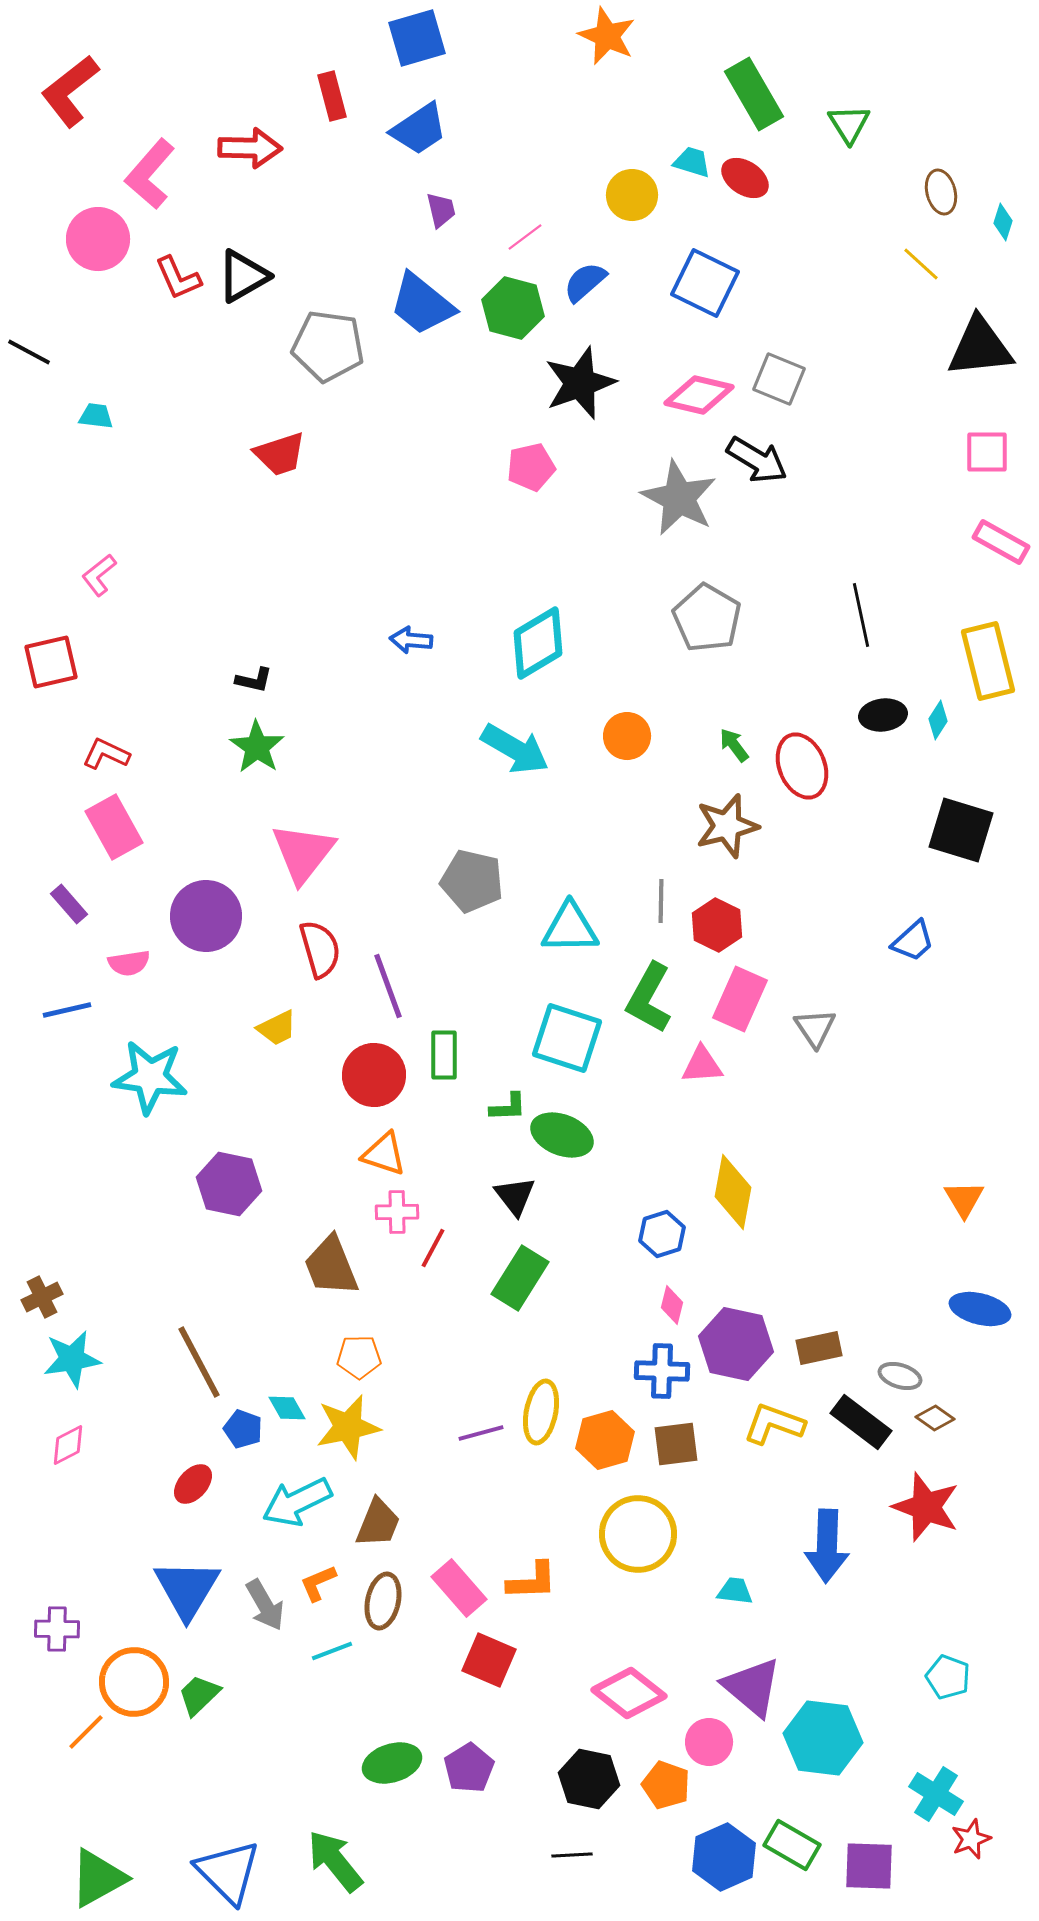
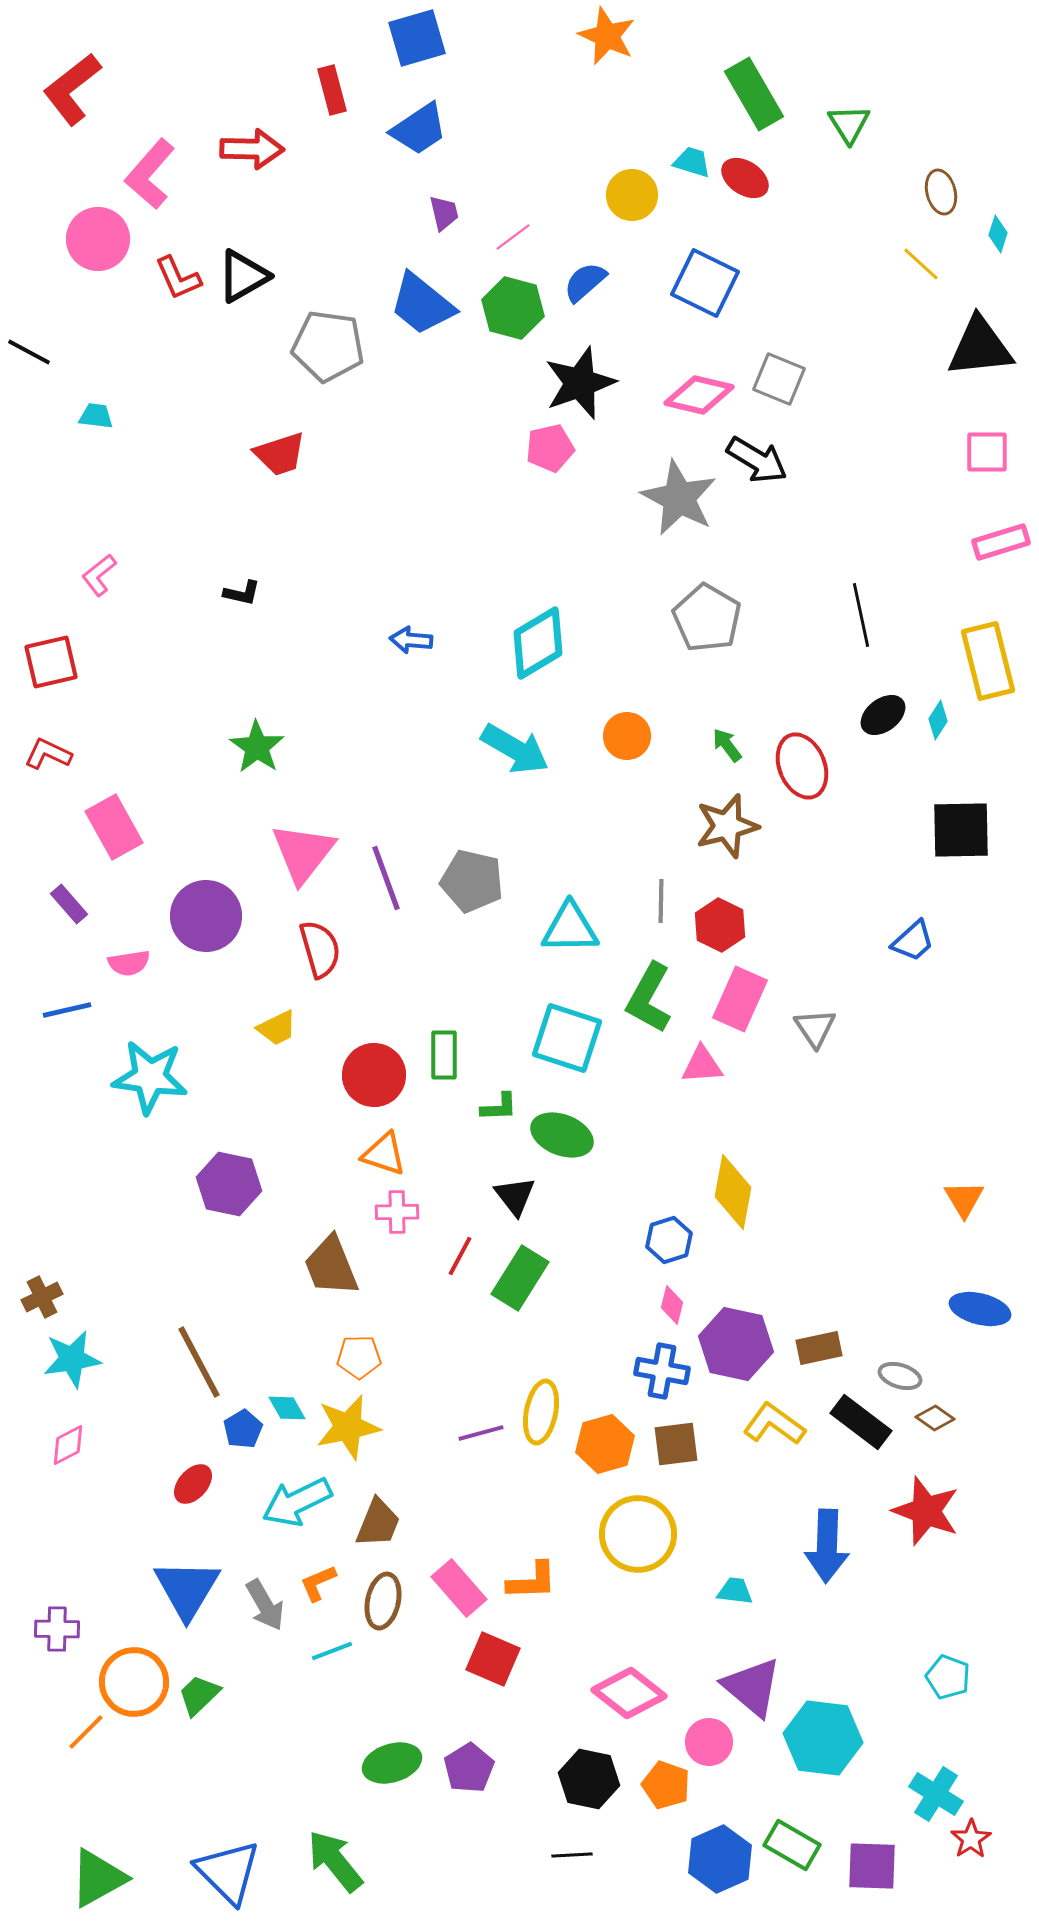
red L-shape at (70, 91): moved 2 px right, 2 px up
red rectangle at (332, 96): moved 6 px up
red arrow at (250, 148): moved 2 px right, 1 px down
purple trapezoid at (441, 210): moved 3 px right, 3 px down
cyan diamond at (1003, 222): moved 5 px left, 12 px down
pink line at (525, 237): moved 12 px left
pink pentagon at (531, 467): moved 19 px right, 19 px up
pink rectangle at (1001, 542): rotated 46 degrees counterclockwise
black L-shape at (254, 680): moved 12 px left, 87 px up
black ellipse at (883, 715): rotated 30 degrees counterclockwise
green arrow at (734, 745): moved 7 px left
red L-shape at (106, 754): moved 58 px left
black square at (961, 830): rotated 18 degrees counterclockwise
red hexagon at (717, 925): moved 3 px right
purple line at (388, 986): moved 2 px left, 108 px up
green L-shape at (508, 1107): moved 9 px left
blue hexagon at (662, 1234): moved 7 px right, 6 px down
red line at (433, 1248): moved 27 px right, 8 px down
blue cross at (662, 1371): rotated 8 degrees clockwise
yellow L-shape at (774, 1424): rotated 16 degrees clockwise
blue pentagon at (243, 1429): rotated 21 degrees clockwise
orange hexagon at (605, 1440): moved 4 px down
red star at (926, 1507): moved 4 px down
red square at (489, 1660): moved 4 px right, 1 px up
red star at (971, 1839): rotated 12 degrees counterclockwise
blue hexagon at (724, 1857): moved 4 px left, 2 px down
purple square at (869, 1866): moved 3 px right
